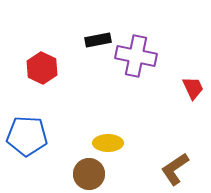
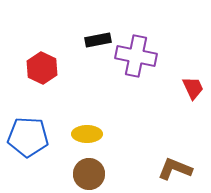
blue pentagon: moved 1 px right, 1 px down
yellow ellipse: moved 21 px left, 9 px up
brown L-shape: rotated 56 degrees clockwise
